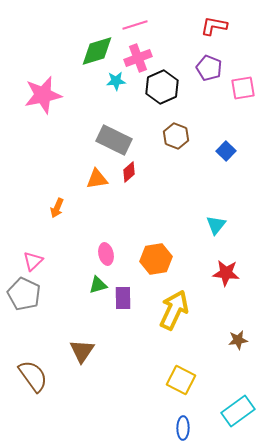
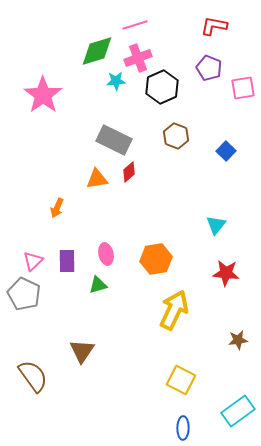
pink star: rotated 24 degrees counterclockwise
purple rectangle: moved 56 px left, 37 px up
